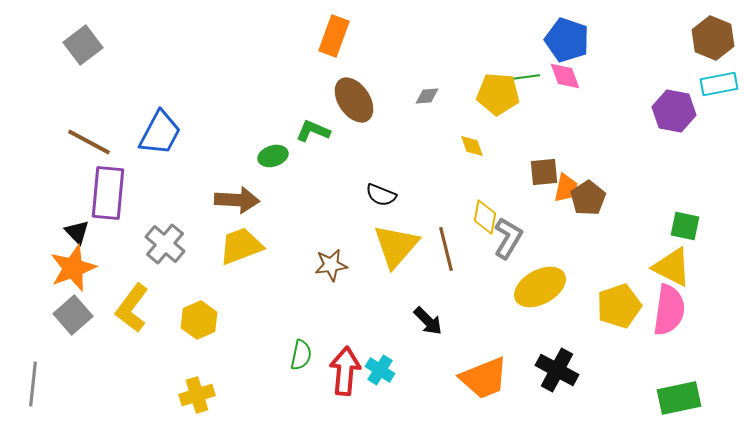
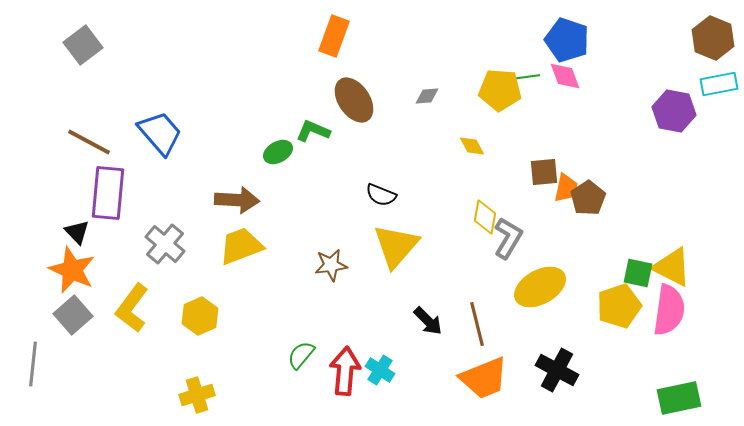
yellow pentagon at (498, 94): moved 2 px right, 4 px up
blue trapezoid at (160, 133): rotated 69 degrees counterclockwise
yellow diamond at (472, 146): rotated 8 degrees counterclockwise
green ellipse at (273, 156): moved 5 px right, 4 px up; rotated 12 degrees counterclockwise
green square at (685, 226): moved 47 px left, 47 px down
brown line at (446, 249): moved 31 px right, 75 px down
orange star at (73, 268): moved 1 px left, 2 px down; rotated 27 degrees counterclockwise
yellow hexagon at (199, 320): moved 1 px right, 4 px up
green semicircle at (301, 355): rotated 152 degrees counterclockwise
gray line at (33, 384): moved 20 px up
